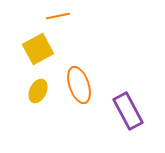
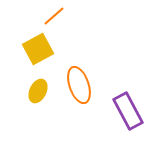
orange line: moved 4 px left; rotated 30 degrees counterclockwise
